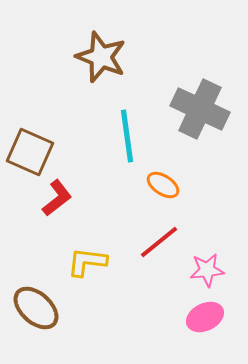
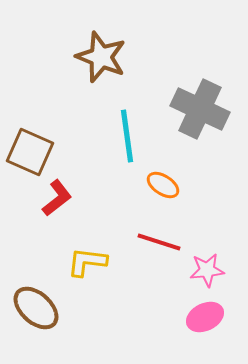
red line: rotated 57 degrees clockwise
